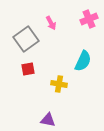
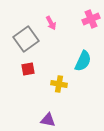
pink cross: moved 2 px right
